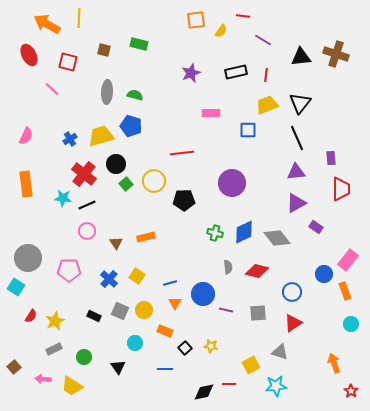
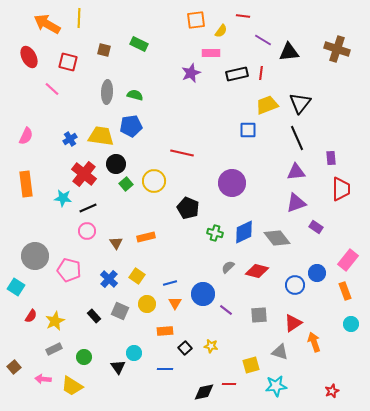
green rectangle at (139, 44): rotated 12 degrees clockwise
brown cross at (336, 54): moved 1 px right, 5 px up
red ellipse at (29, 55): moved 2 px down
black triangle at (301, 57): moved 12 px left, 5 px up
black rectangle at (236, 72): moved 1 px right, 2 px down
red line at (266, 75): moved 5 px left, 2 px up
pink rectangle at (211, 113): moved 60 px up
blue pentagon at (131, 126): rotated 25 degrees counterclockwise
yellow trapezoid at (101, 136): rotated 24 degrees clockwise
red line at (182, 153): rotated 20 degrees clockwise
black pentagon at (184, 200): moved 4 px right, 8 px down; rotated 25 degrees clockwise
purple triangle at (296, 203): rotated 10 degrees clockwise
black line at (87, 205): moved 1 px right, 3 px down
gray circle at (28, 258): moved 7 px right, 2 px up
gray semicircle at (228, 267): rotated 128 degrees counterclockwise
pink pentagon at (69, 270): rotated 15 degrees clockwise
blue circle at (324, 274): moved 7 px left, 1 px up
blue circle at (292, 292): moved 3 px right, 7 px up
yellow circle at (144, 310): moved 3 px right, 6 px up
purple line at (226, 310): rotated 24 degrees clockwise
gray square at (258, 313): moved 1 px right, 2 px down
black rectangle at (94, 316): rotated 24 degrees clockwise
orange rectangle at (165, 331): rotated 28 degrees counterclockwise
cyan circle at (135, 343): moved 1 px left, 10 px down
orange arrow at (334, 363): moved 20 px left, 21 px up
yellow square at (251, 365): rotated 12 degrees clockwise
red star at (351, 391): moved 19 px left; rotated 16 degrees clockwise
